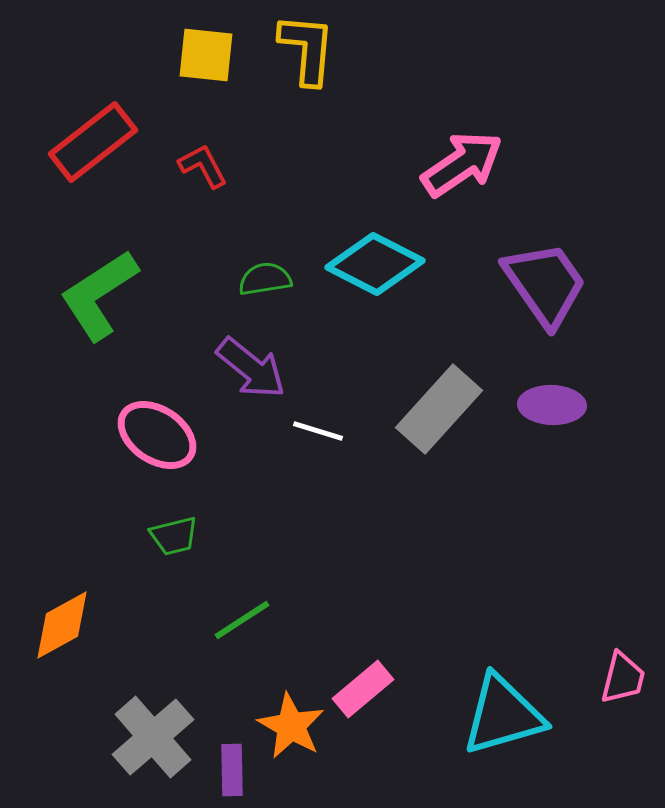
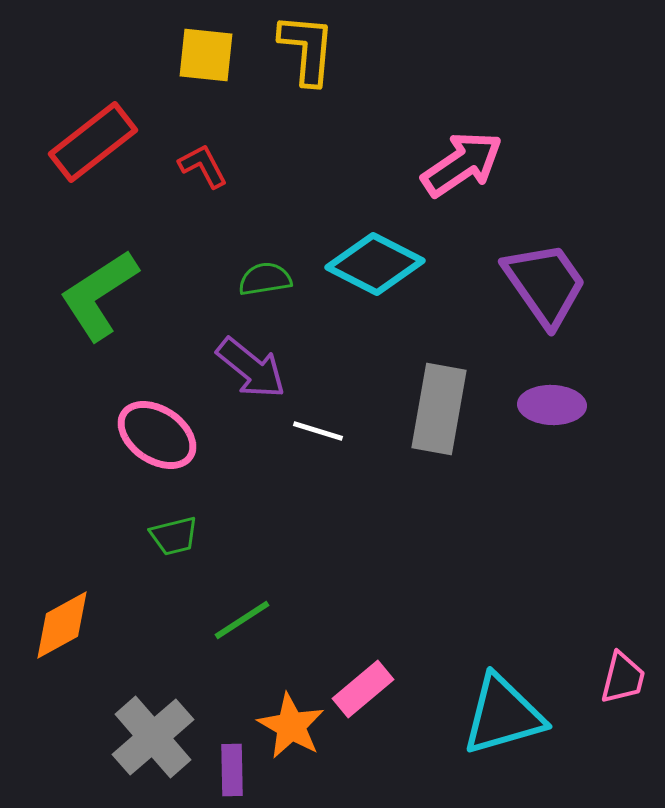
gray rectangle: rotated 32 degrees counterclockwise
